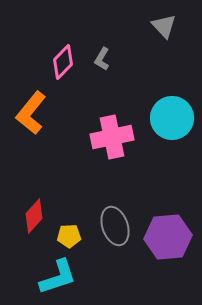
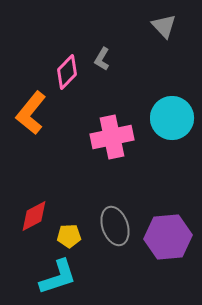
pink diamond: moved 4 px right, 10 px down
red diamond: rotated 20 degrees clockwise
